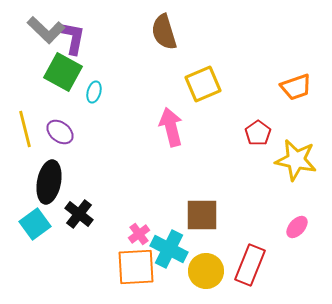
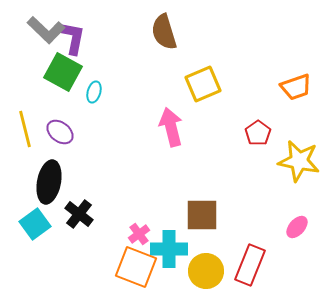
yellow star: moved 3 px right, 1 px down
cyan cross: rotated 27 degrees counterclockwise
orange square: rotated 24 degrees clockwise
